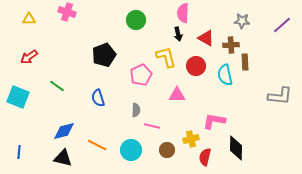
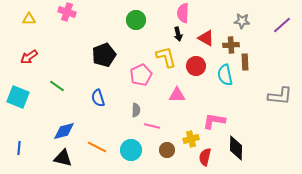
orange line: moved 2 px down
blue line: moved 4 px up
